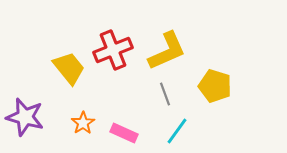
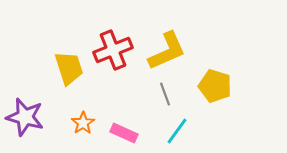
yellow trapezoid: rotated 21 degrees clockwise
